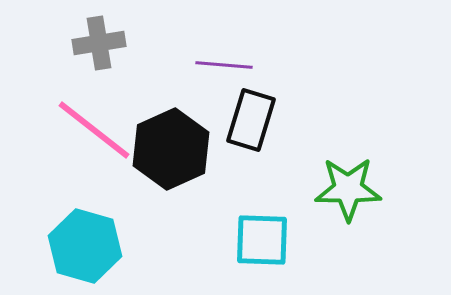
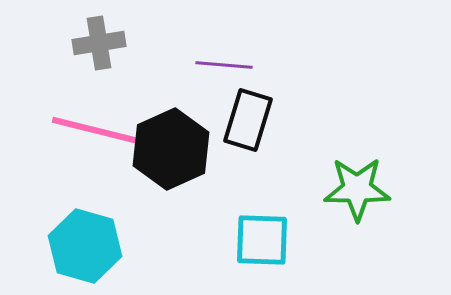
black rectangle: moved 3 px left
pink line: rotated 24 degrees counterclockwise
green star: moved 9 px right
